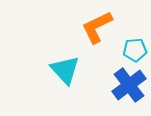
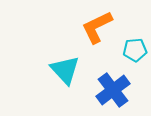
blue cross: moved 16 px left, 5 px down
